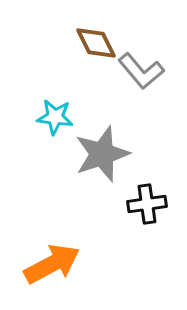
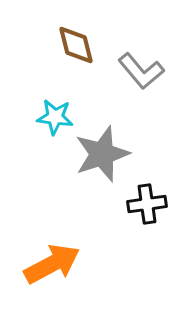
brown diamond: moved 20 px left, 2 px down; rotated 12 degrees clockwise
